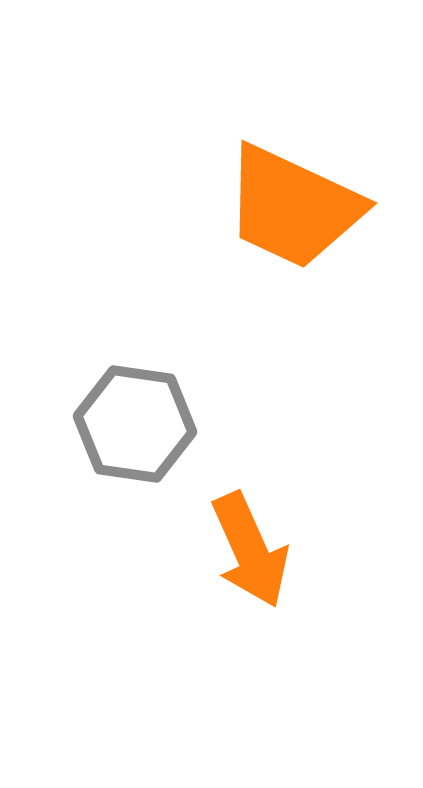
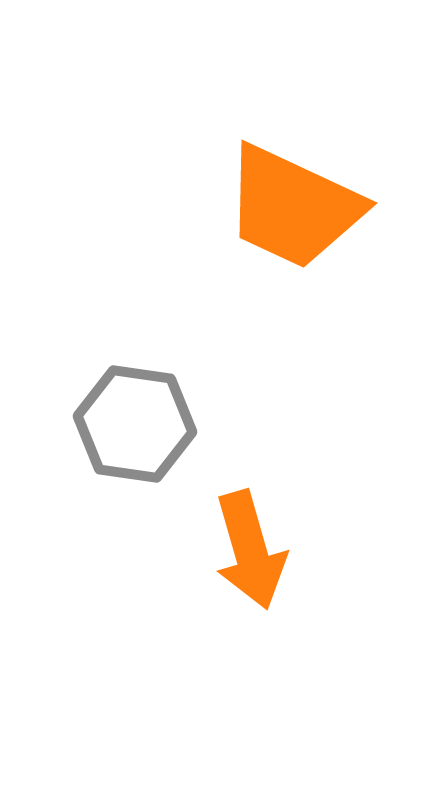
orange arrow: rotated 8 degrees clockwise
